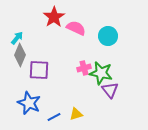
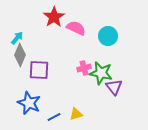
purple triangle: moved 4 px right, 3 px up
